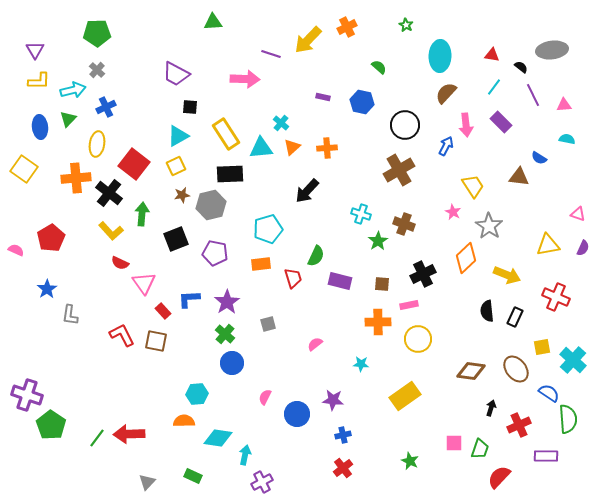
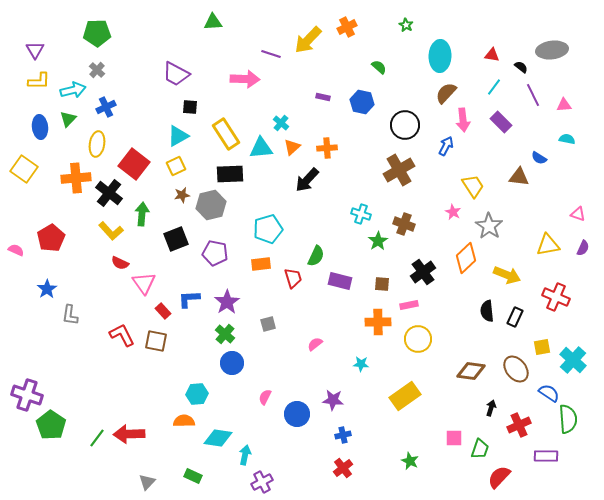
pink arrow at (466, 125): moved 3 px left, 5 px up
black arrow at (307, 191): moved 11 px up
black cross at (423, 274): moved 2 px up; rotated 10 degrees counterclockwise
pink square at (454, 443): moved 5 px up
